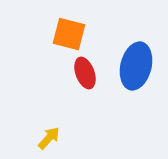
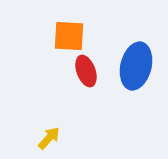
orange square: moved 2 px down; rotated 12 degrees counterclockwise
red ellipse: moved 1 px right, 2 px up
